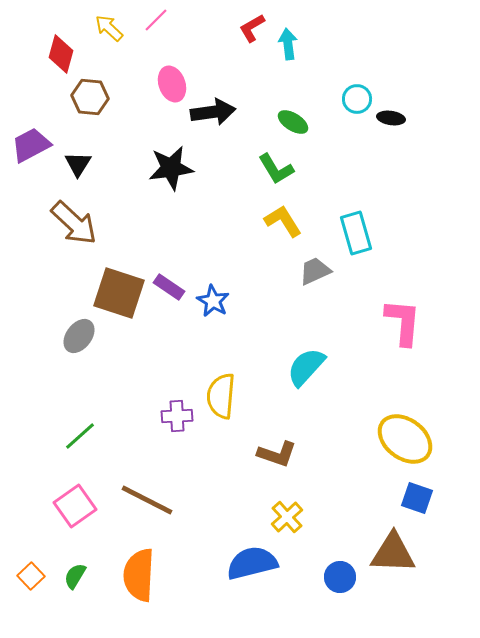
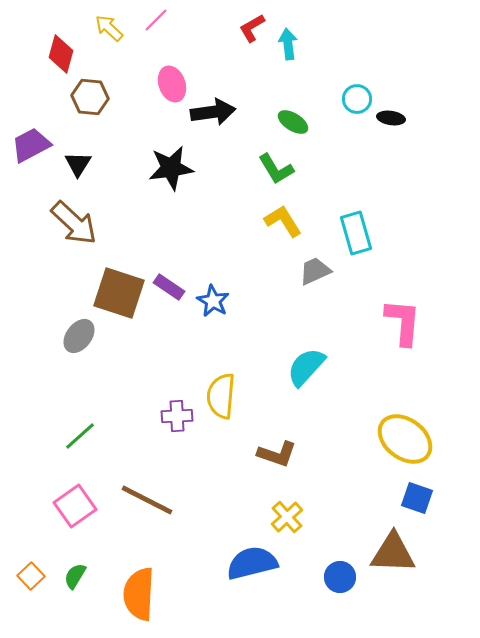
orange semicircle: moved 19 px down
